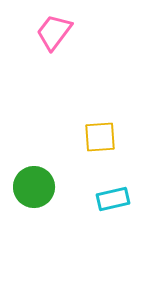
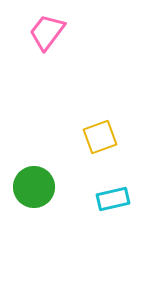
pink trapezoid: moved 7 px left
yellow square: rotated 16 degrees counterclockwise
